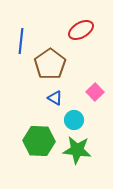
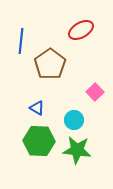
blue triangle: moved 18 px left, 10 px down
